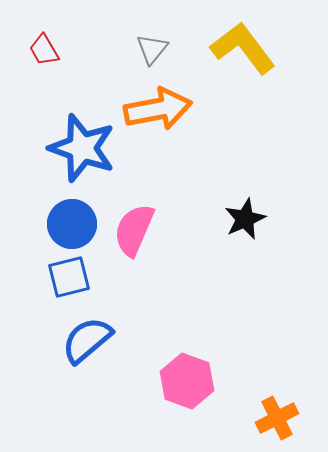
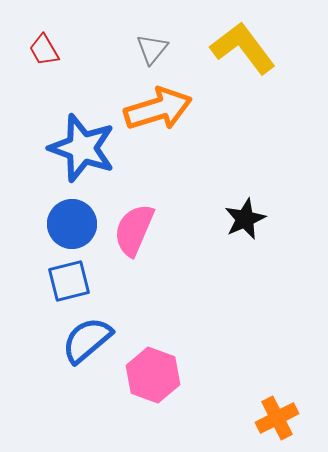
orange arrow: rotated 6 degrees counterclockwise
blue square: moved 4 px down
pink hexagon: moved 34 px left, 6 px up
